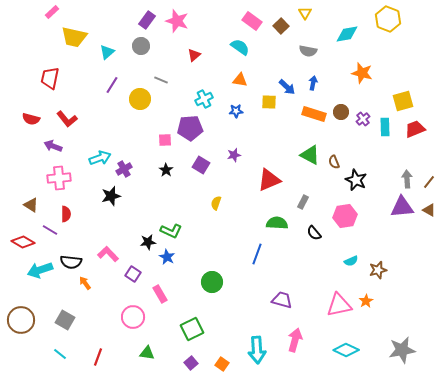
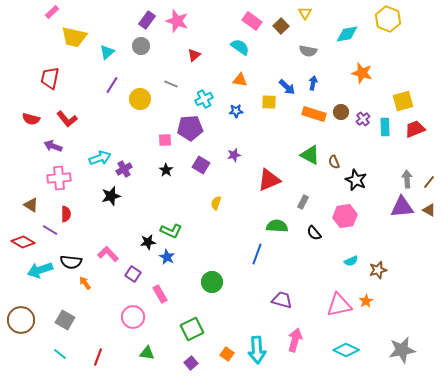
gray line at (161, 80): moved 10 px right, 4 px down
green semicircle at (277, 223): moved 3 px down
orange square at (222, 364): moved 5 px right, 10 px up
